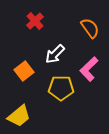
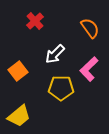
orange square: moved 6 px left
